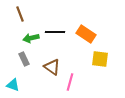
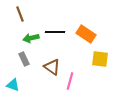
pink line: moved 1 px up
